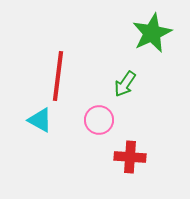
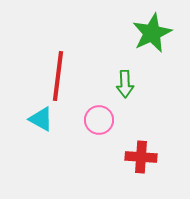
green arrow: rotated 36 degrees counterclockwise
cyan triangle: moved 1 px right, 1 px up
red cross: moved 11 px right
